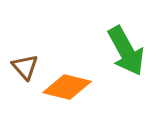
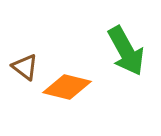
brown triangle: rotated 12 degrees counterclockwise
